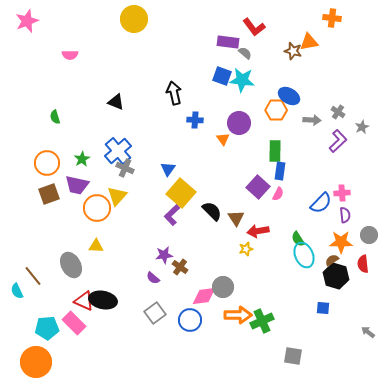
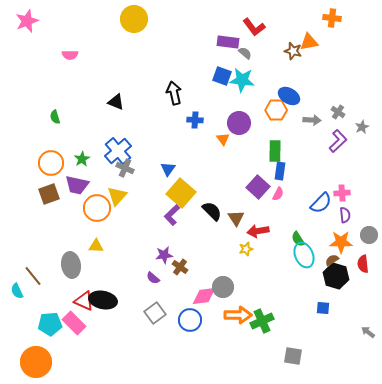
orange circle at (47, 163): moved 4 px right
gray ellipse at (71, 265): rotated 20 degrees clockwise
cyan pentagon at (47, 328): moved 3 px right, 4 px up
